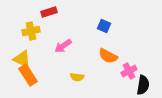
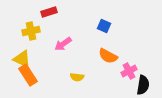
pink arrow: moved 2 px up
